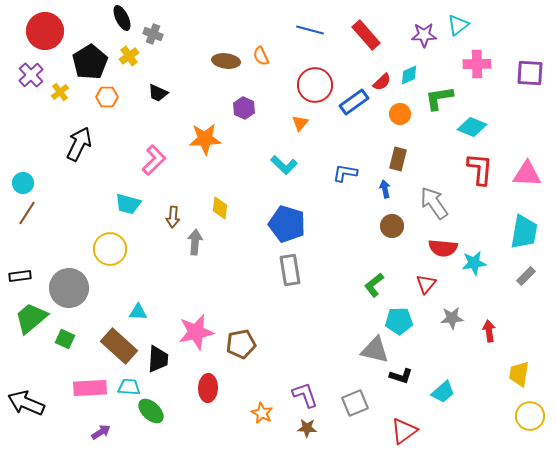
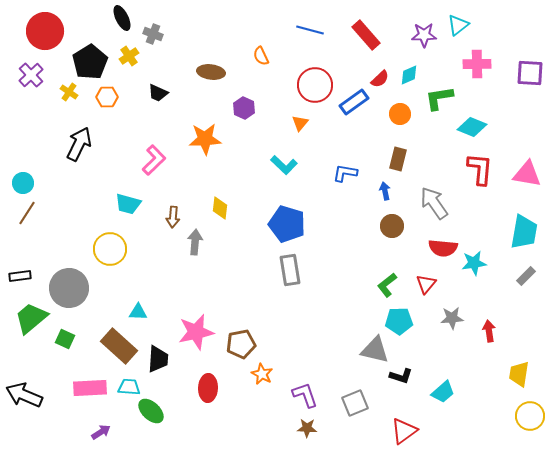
brown ellipse at (226, 61): moved 15 px left, 11 px down
red semicircle at (382, 82): moved 2 px left, 3 px up
yellow cross at (60, 92): moved 9 px right; rotated 18 degrees counterclockwise
pink triangle at (527, 174): rotated 8 degrees clockwise
blue arrow at (385, 189): moved 2 px down
green L-shape at (374, 285): moved 13 px right
black arrow at (26, 403): moved 2 px left, 8 px up
orange star at (262, 413): moved 39 px up
